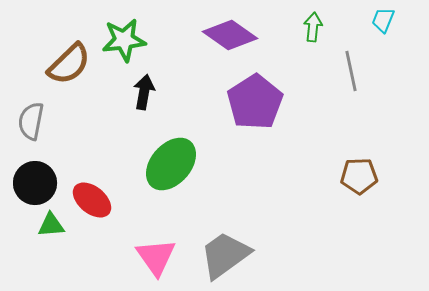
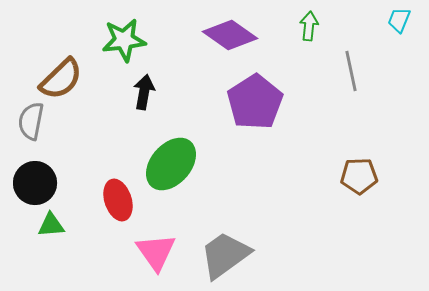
cyan trapezoid: moved 16 px right
green arrow: moved 4 px left, 1 px up
brown semicircle: moved 8 px left, 15 px down
red ellipse: moved 26 px right; rotated 33 degrees clockwise
pink triangle: moved 5 px up
